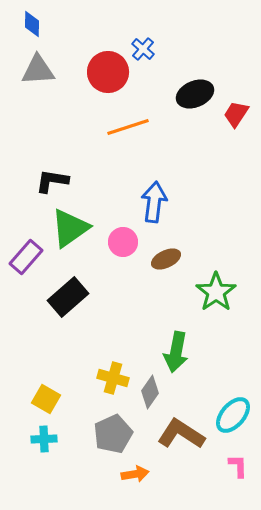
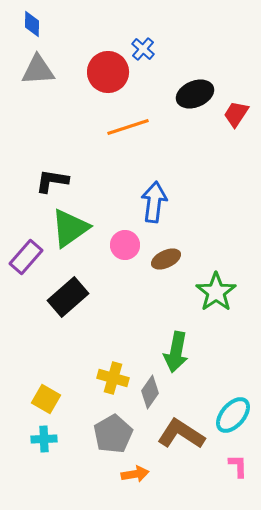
pink circle: moved 2 px right, 3 px down
gray pentagon: rotated 6 degrees counterclockwise
